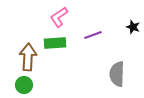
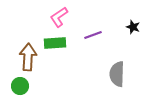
green circle: moved 4 px left, 1 px down
